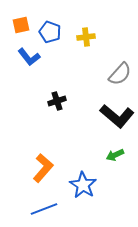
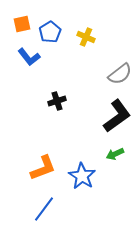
orange square: moved 1 px right, 1 px up
blue pentagon: rotated 20 degrees clockwise
yellow cross: rotated 30 degrees clockwise
gray semicircle: rotated 10 degrees clockwise
black L-shape: rotated 76 degrees counterclockwise
green arrow: moved 1 px up
orange L-shape: rotated 28 degrees clockwise
blue star: moved 1 px left, 9 px up
blue line: rotated 32 degrees counterclockwise
